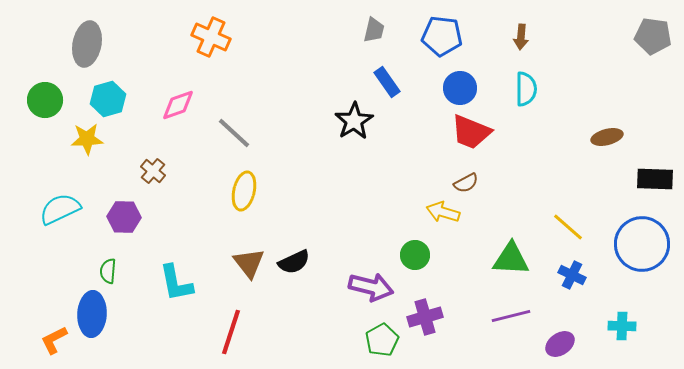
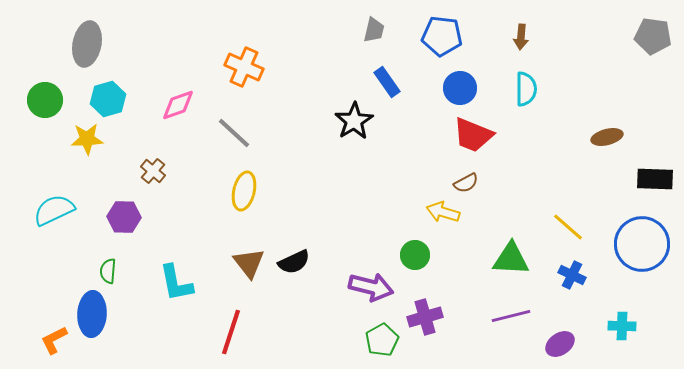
orange cross at (211, 37): moved 33 px right, 30 px down
red trapezoid at (471, 132): moved 2 px right, 3 px down
cyan semicircle at (60, 209): moved 6 px left, 1 px down
